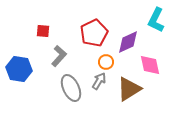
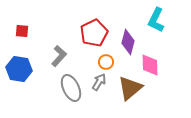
red square: moved 21 px left
purple diamond: rotated 50 degrees counterclockwise
pink diamond: rotated 10 degrees clockwise
gray arrow: moved 1 px down
brown triangle: moved 1 px right, 1 px up; rotated 8 degrees counterclockwise
